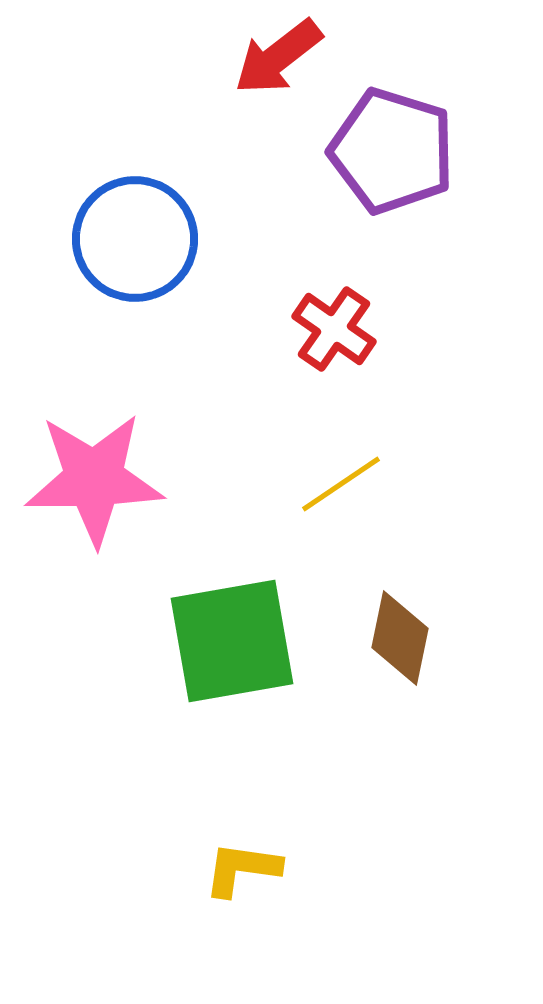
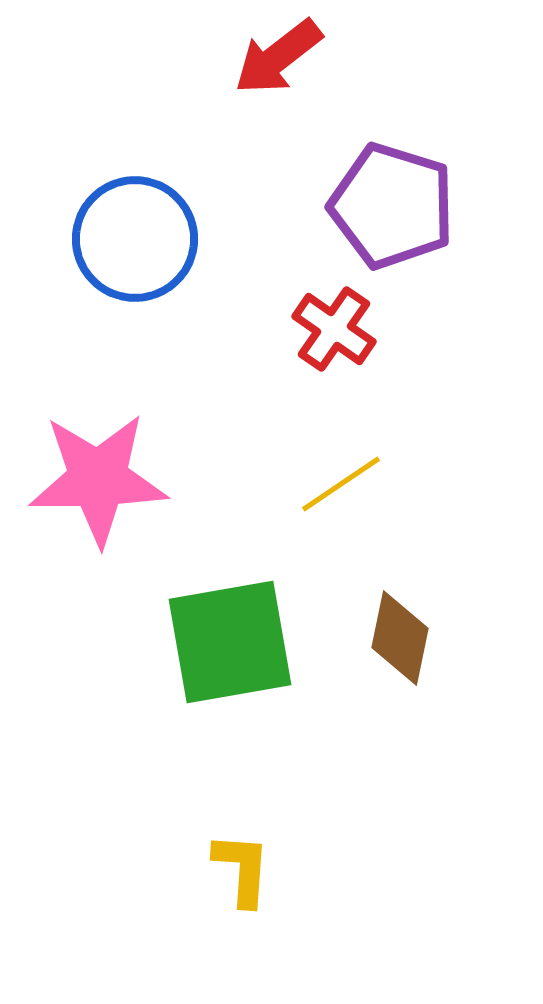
purple pentagon: moved 55 px down
pink star: moved 4 px right
green square: moved 2 px left, 1 px down
yellow L-shape: rotated 86 degrees clockwise
